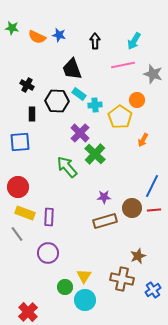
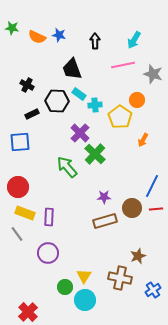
cyan arrow: moved 1 px up
black rectangle: rotated 64 degrees clockwise
red line: moved 2 px right, 1 px up
brown cross: moved 2 px left, 1 px up
